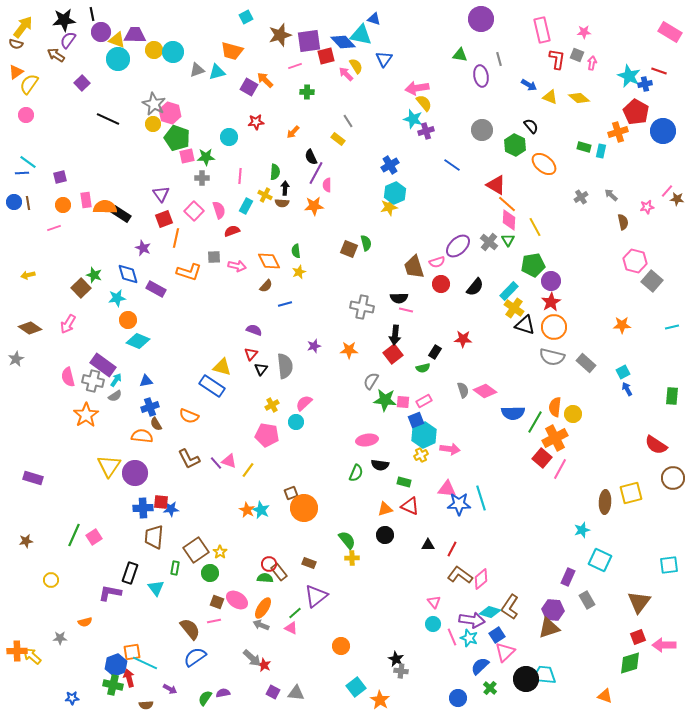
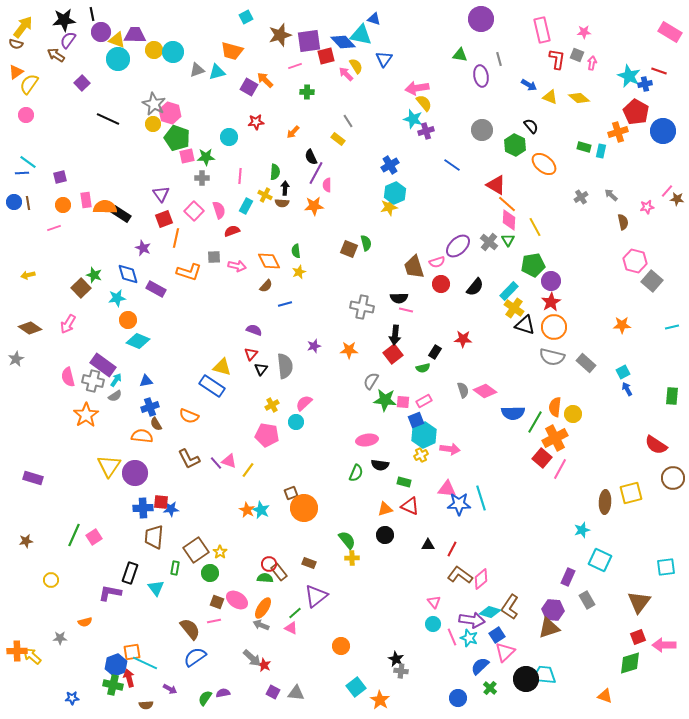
cyan square at (669, 565): moved 3 px left, 2 px down
